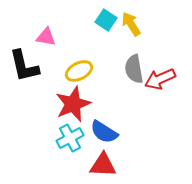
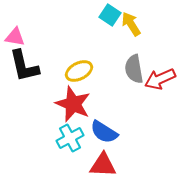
cyan square: moved 4 px right, 5 px up
pink triangle: moved 31 px left
red star: rotated 27 degrees counterclockwise
